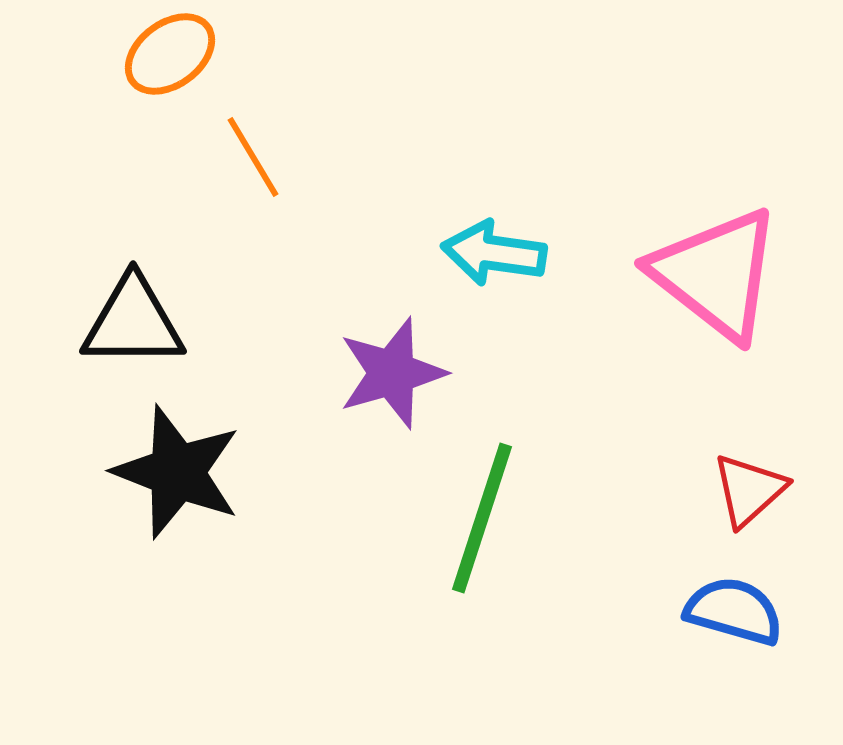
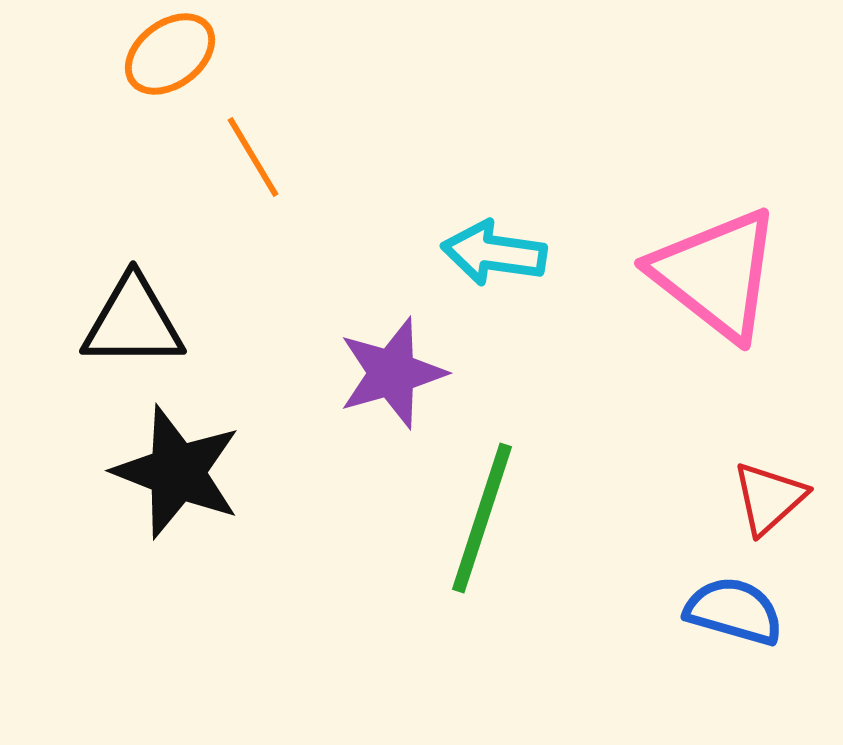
red triangle: moved 20 px right, 8 px down
